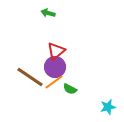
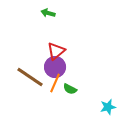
orange line: moved 1 px right, 1 px down; rotated 30 degrees counterclockwise
